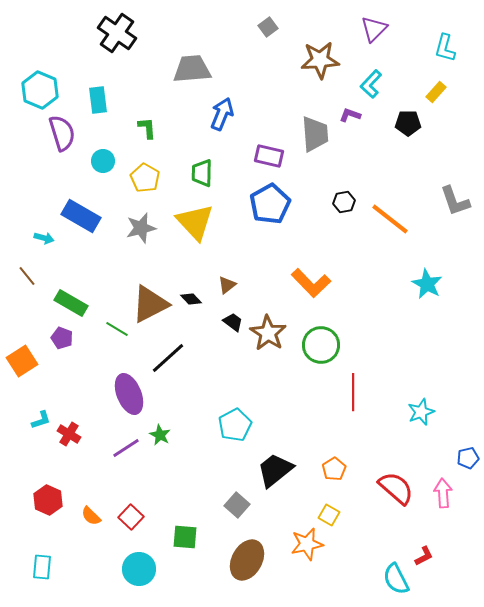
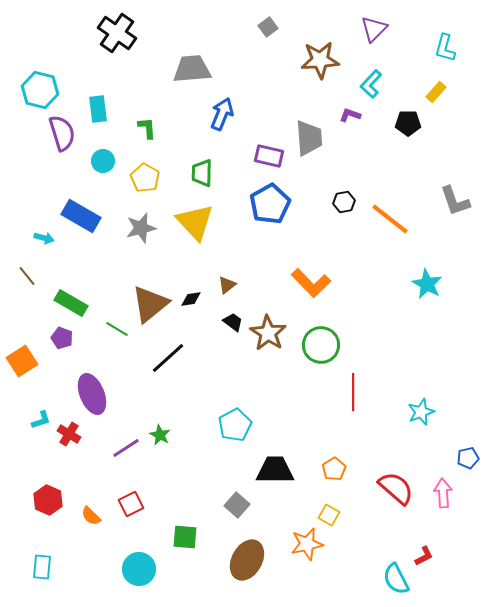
cyan hexagon at (40, 90): rotated 9 degrees counterclockwise
cyan rectangle at (98, 100): moved 9 px down
gray trapezoid at (315, 134): moved 6 px left, 4 px down
black diamond at (191, 299): rotated 55 degrees counterclockwise
brown triangle at (150, 304): rotated 12 degrees counterclockwise
purple ellipse at (129, 394): moved 37 px left
black trapezoid at (275, 470): rotated 39 degrees clockwise
red square at (131, 517): moved 13 px up; rotated 20 degrees clockwise
